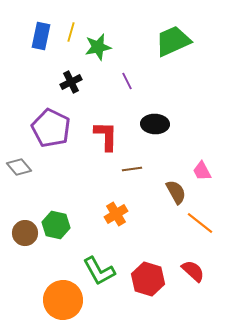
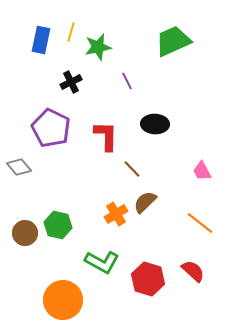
blue rectangle: moved 4 px down
brown line: rotated 54 degrees clockwise
brown semicircle: moved 31 px left, 10 px down; rotated 105 degrees counterclockwise
green hexagon: moved 2 px right
green L-shape: moved 3 px right, 9 px up; rotated 32 degrees counterclockwise
